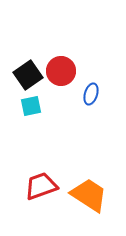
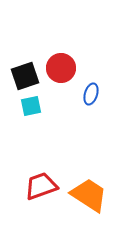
red circle: moved 3 px up
black square: moved 3 px left, 1 px down; rotated 16 degrees clockwise
